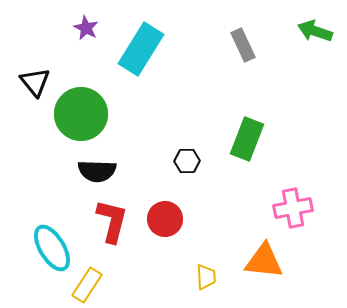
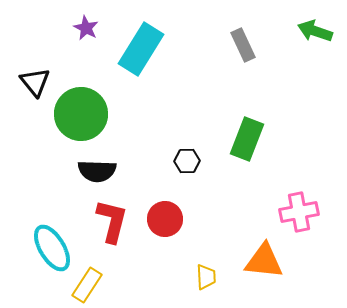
pink cross: moved 6 px right, 4 px down
